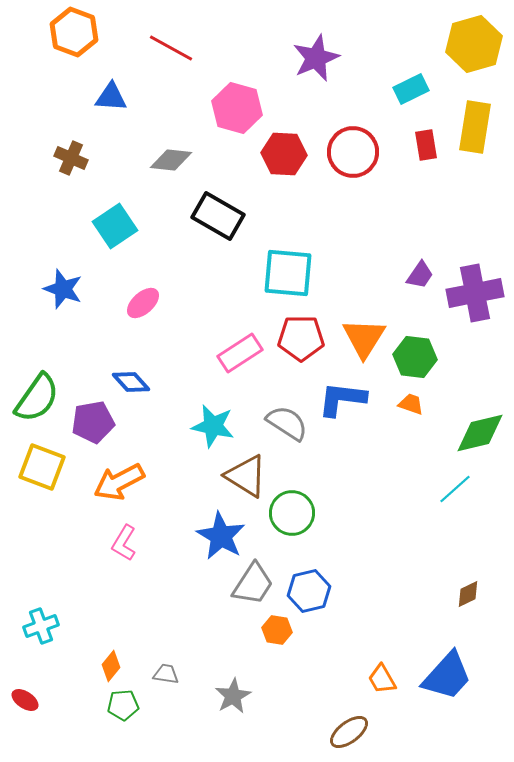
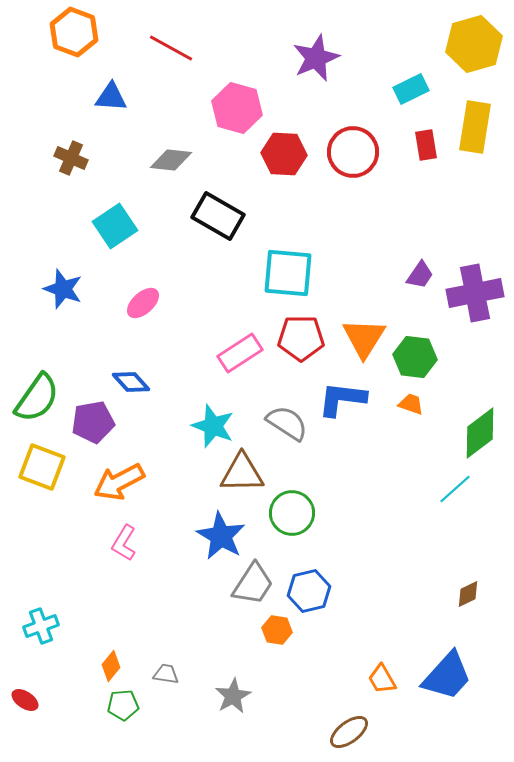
cyan star at (213, 426): rotated 9 degrees clockwise
green diamond at (480, 433): rotated 24 degrees counterclockwise
brown triangle at (246, 476): moved 4 px left, 3 px up; rotated 33 degrees counterclockwise
